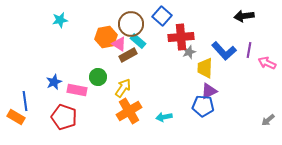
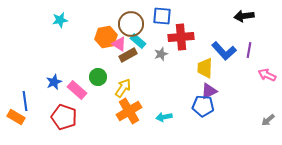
blue square: rotated 36 degrees counterclockwise
gray star: moved 28 px left, 2 px down
pink arrow: moved 12 px down
pink rectangle: rotated 30 degrees clockwise
